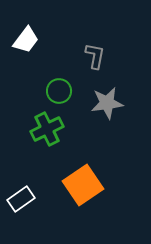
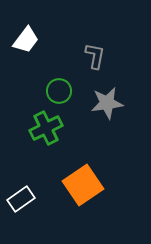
green cross: moved 1 px left, 1 px up
